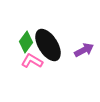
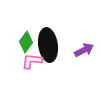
black ellipse: rotated 24 degrees clockwise
pink L-shape: rotated 25 degrees counterclockwise
